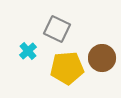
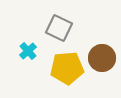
gray square: moved 2 px right, 1 px up
